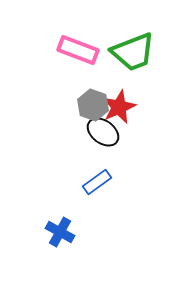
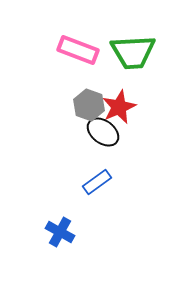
green trapezoid: rotated 18 degrees clockwise
gray hexagon: moved 4 px left
